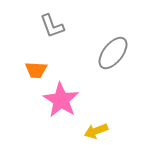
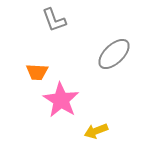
gray L-shape: moved 2 px right, 6 px up
gray ellipse: moved 1 px right, 1 px down; rotated 8 degrees clockwise
orange trapezoid: moved 1 px right, 2 px down
